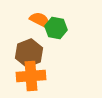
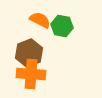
green hexagon: moved 6 px right, 2 px up
orange cross: moved 2 px up; rotated 8 degrees clockwise
